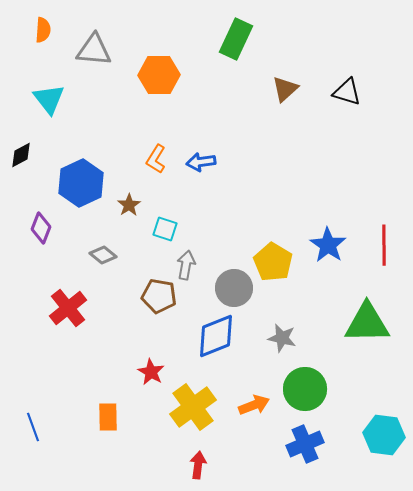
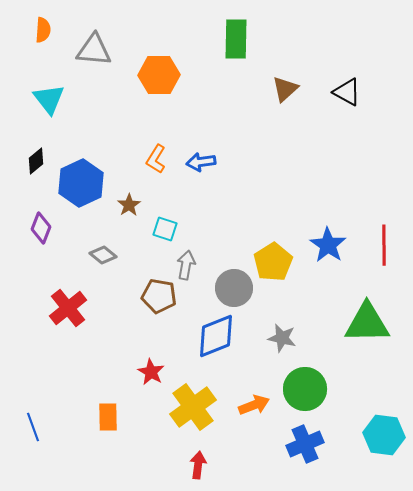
green rectangle: rotated 24 degrees counterclockwise
black triangle: rotated 12 degrees clockwise
black diamond: moved 15 px right, 6 px down; rotated 12 degrees counterclockwise
yellow pentagon: rotated 9 degrees clockwise
